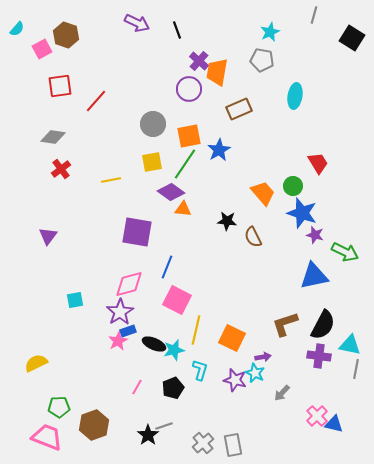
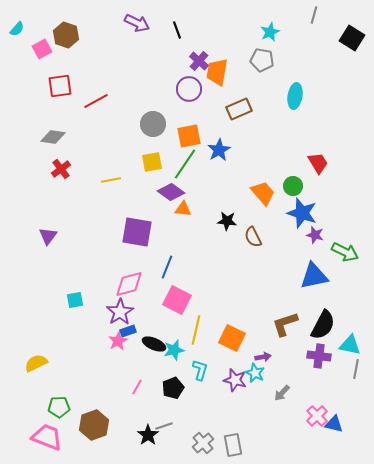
red line at (96, 101): rotated 20 degrees clockwise
